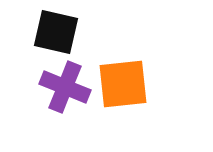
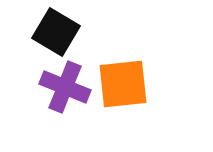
black square: rotated 18 degrees clockwise
